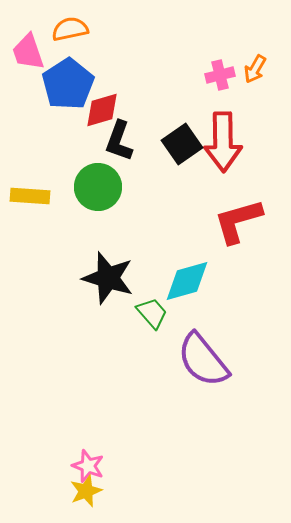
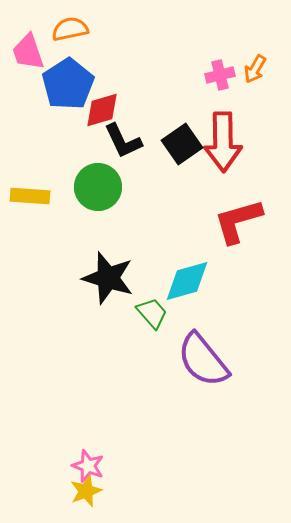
black L-shape: moved 4 px right; rotated 45 degrees counterclockwise
